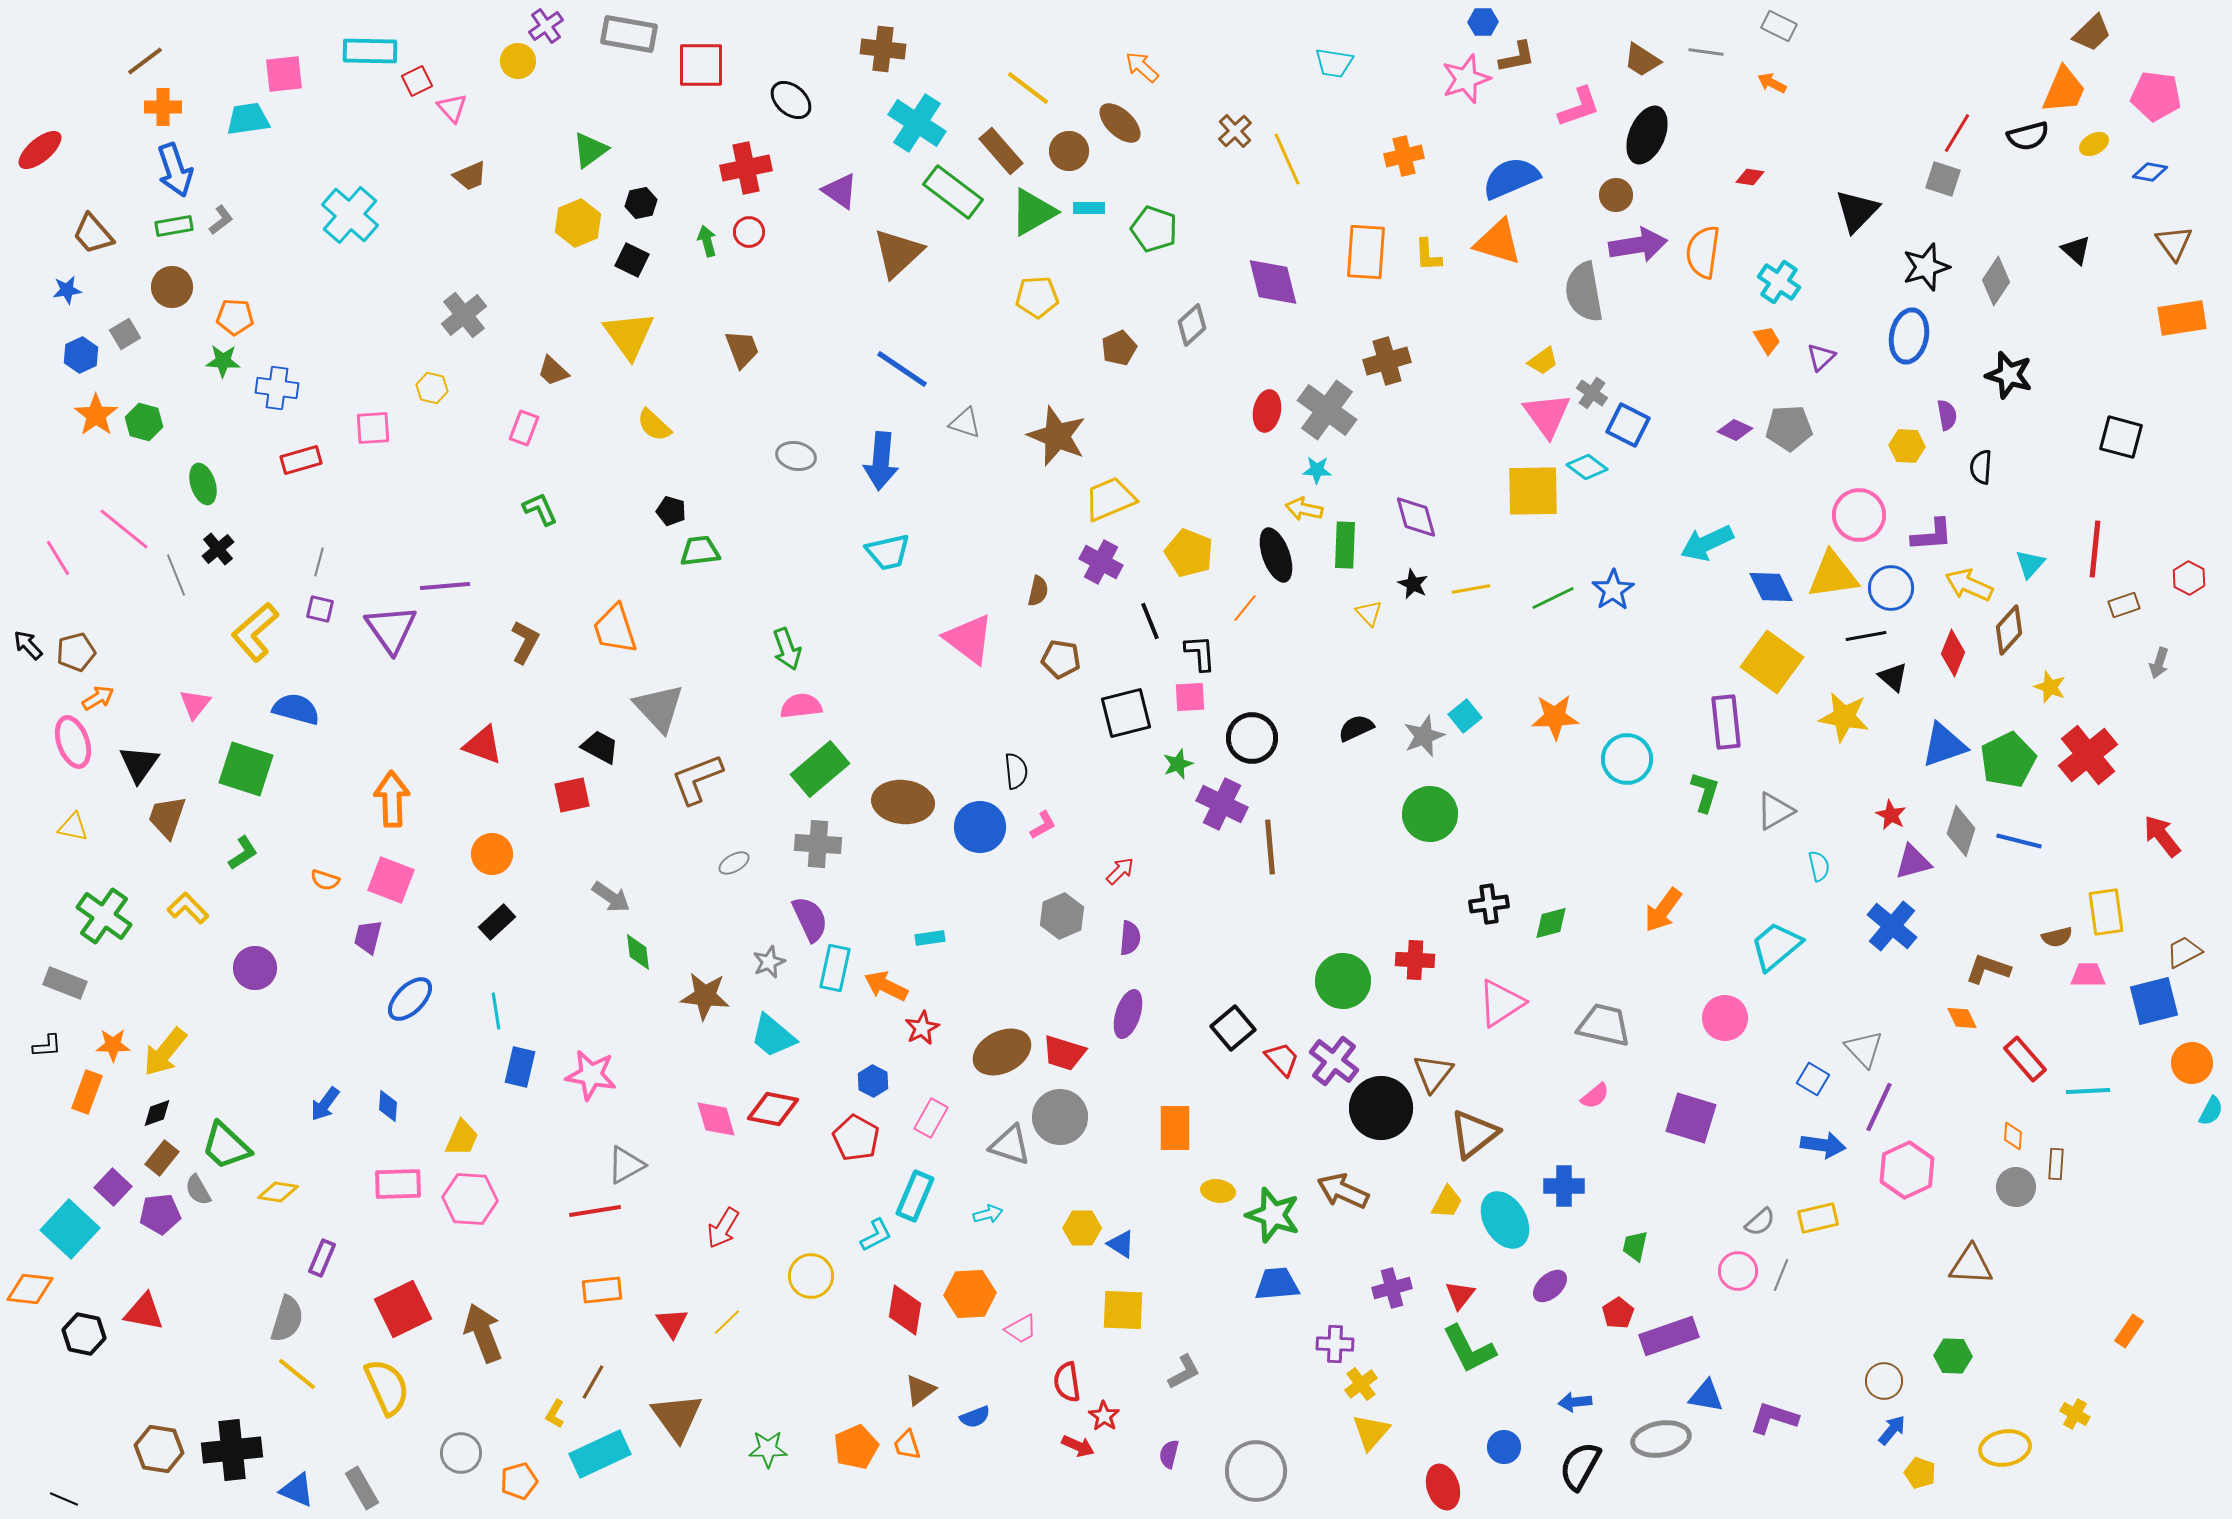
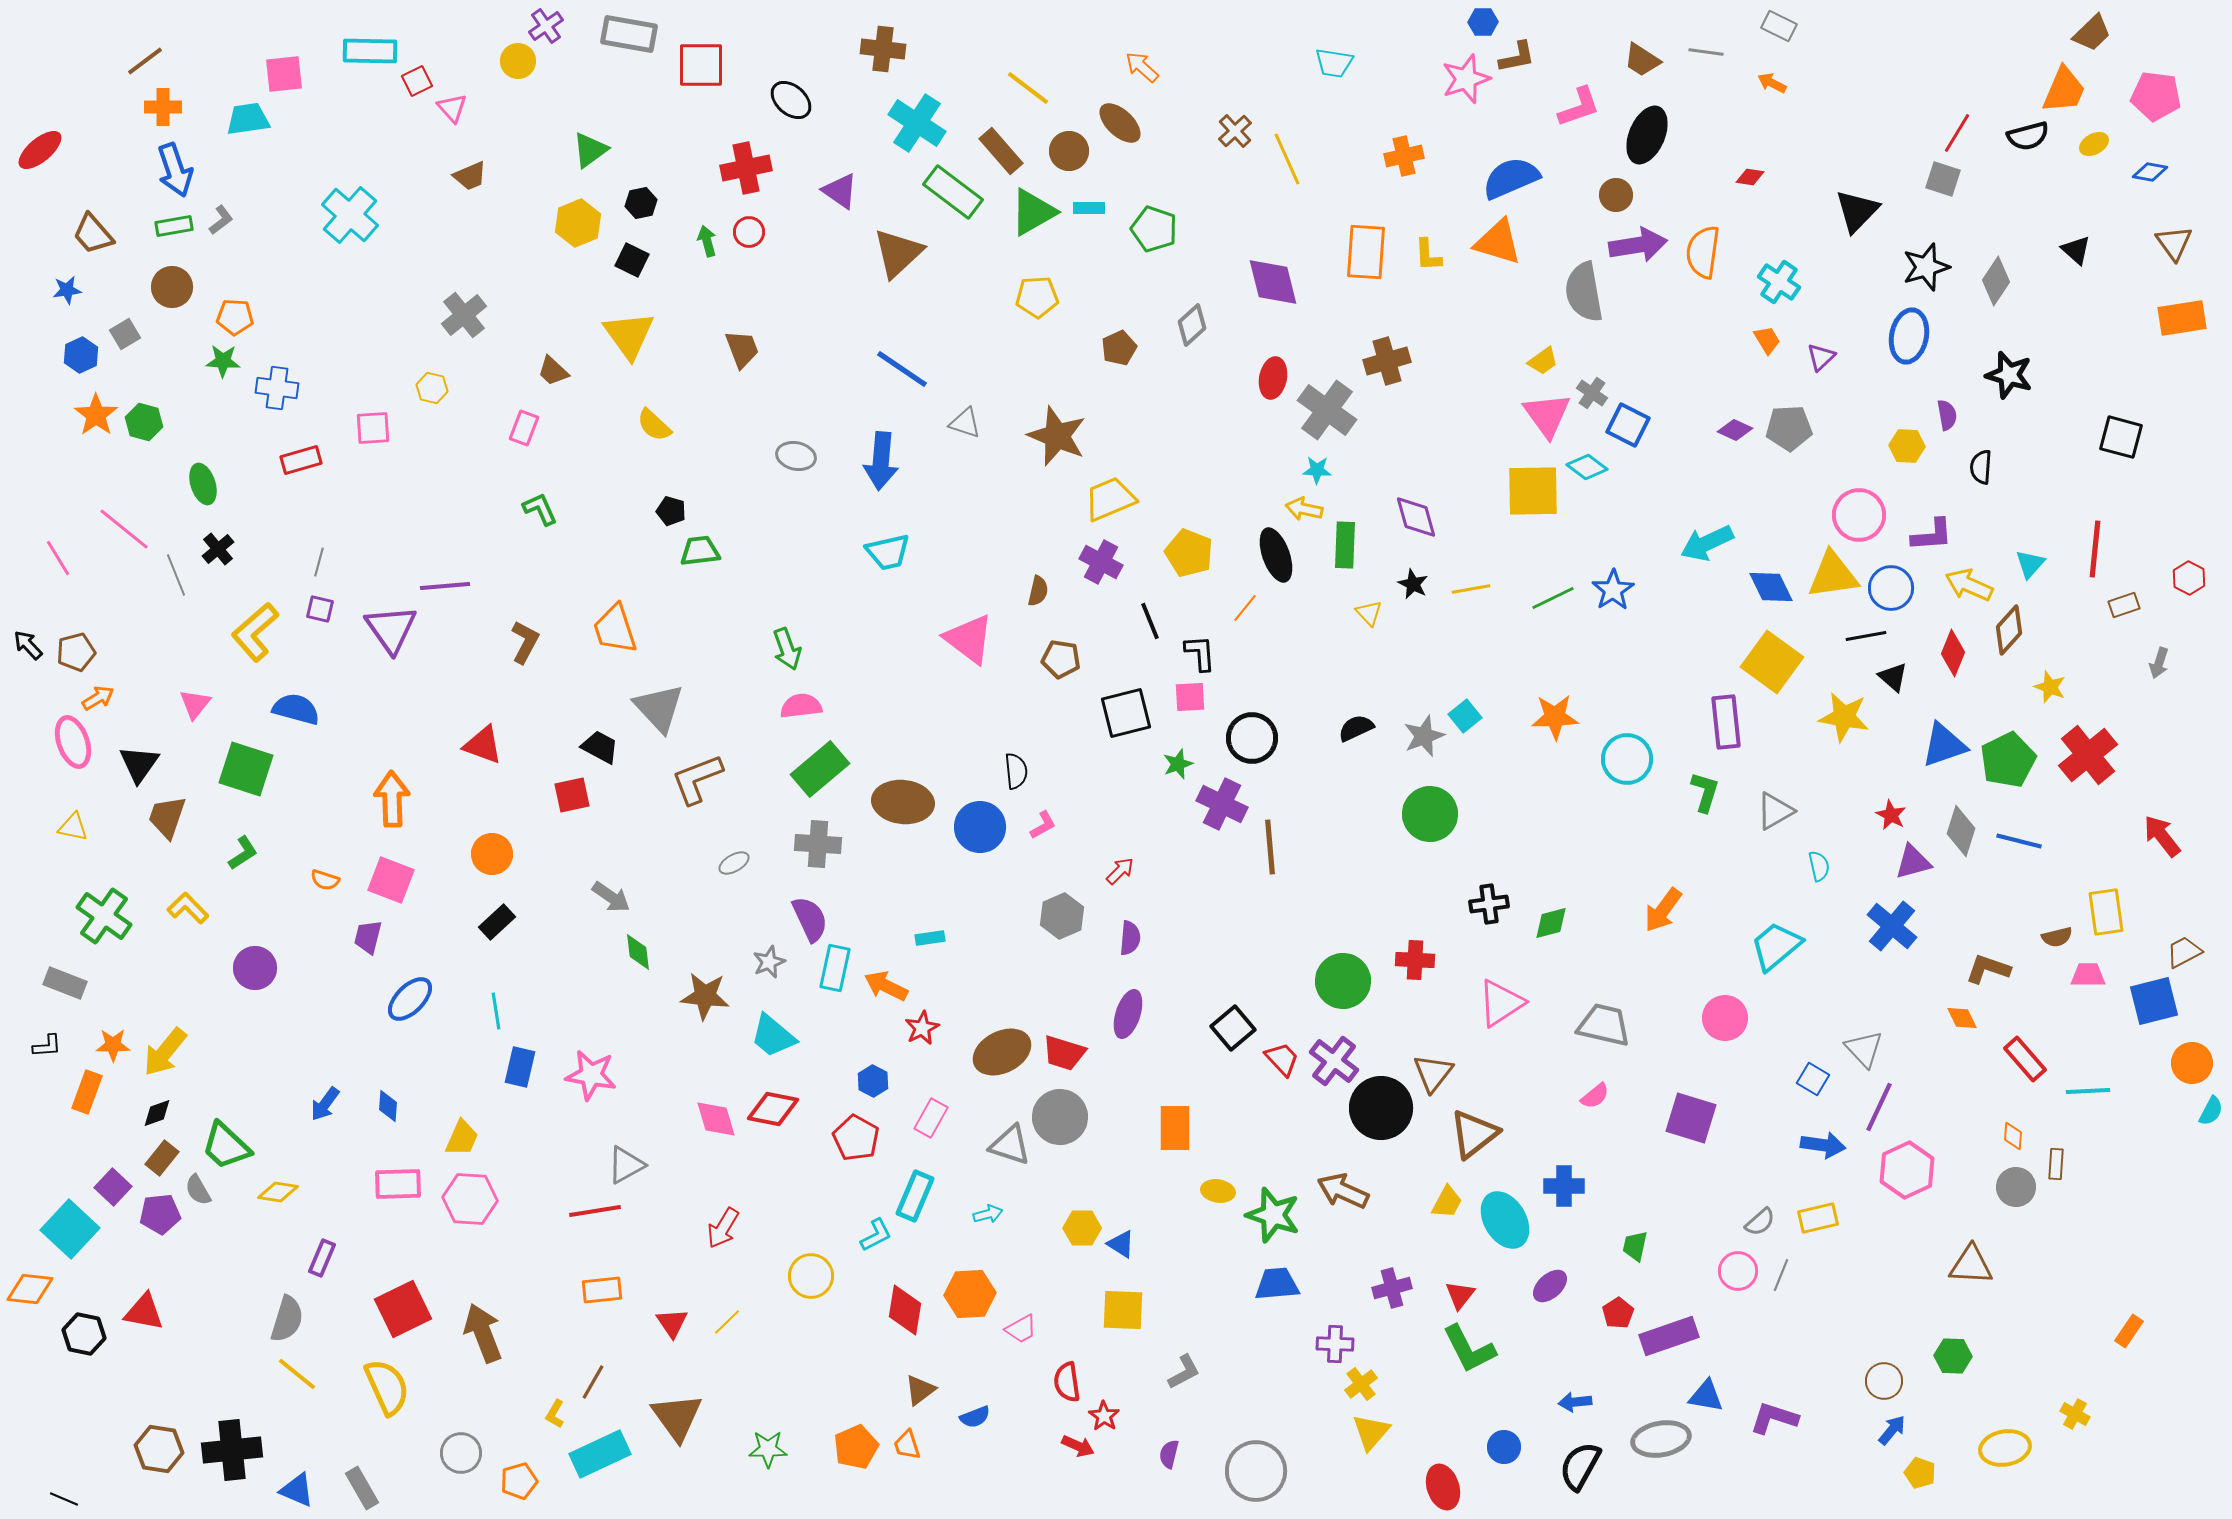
red ellipse at (1267, 411): moved 6 px right, 33 px up
